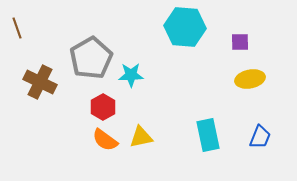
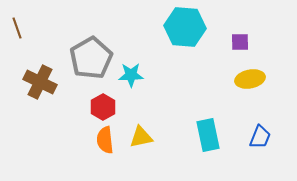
orange semicircle: rotated 48 degrees clockwise
